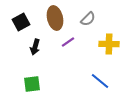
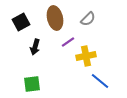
yellow cross: moved 23 px left, 12 px down; rotated 12 degrees counterclockwise
